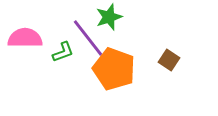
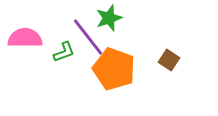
green star: moved 1 px down
purple line: moved 1 px up
green L-shape: moved 1 px right
